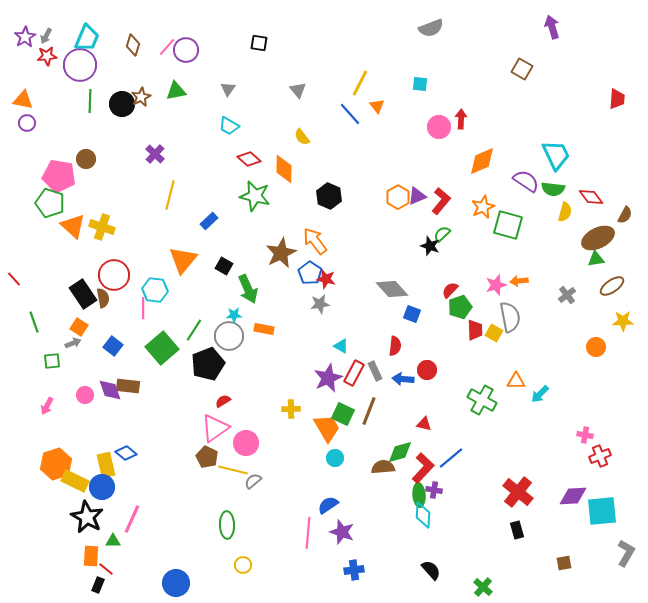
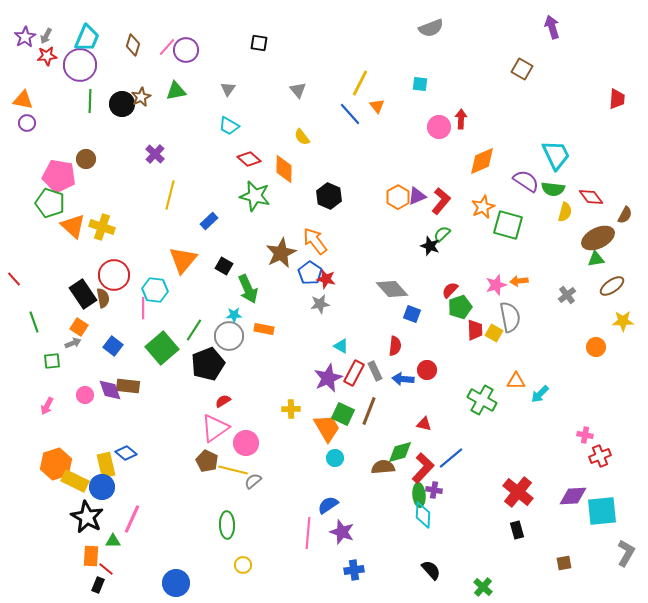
brown pentagon at (207, 457): moved 4 px down
